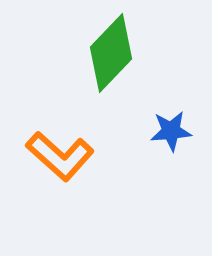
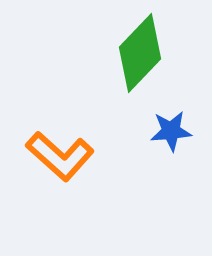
green diamond: moved 29 px right
